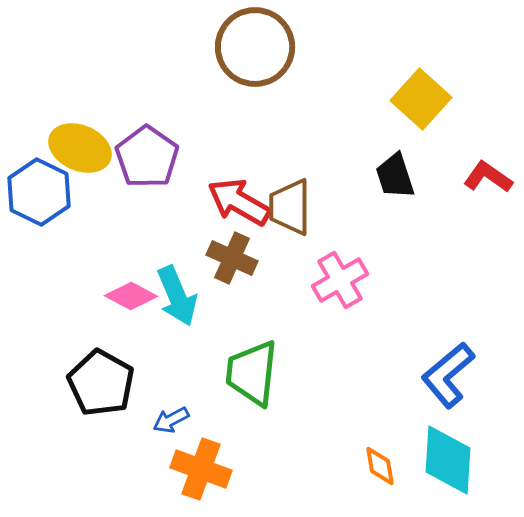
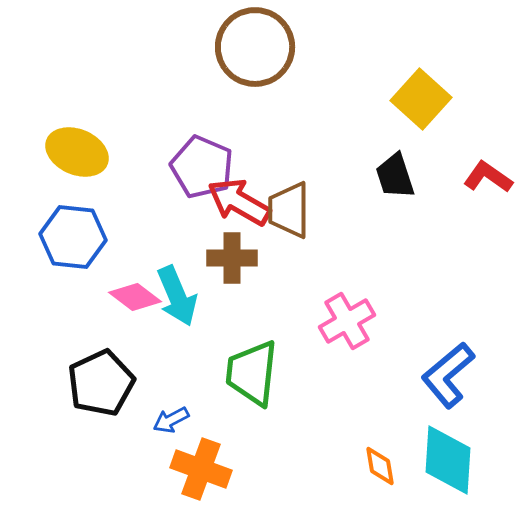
yellow ellipse: moved 3 px left, 4 px down
purple pentagon: moved 55 px right, 10 px down; rotated 12 degrees counterclockwise
blue hexagon: moved 34 px right, 45 px down; rotated 20 degrees counterclockwise
brown trapezoid: moved 1 px left, 3 px down
brown cross: rotated 24 degrees counterclockwise
pink cross: moved 7 px right, 41 px down
pink diamond: moved 4 px right, 1 px down; rotated 9 degrees clockwise
black pentagon: rotated 18 degrees clockwise
